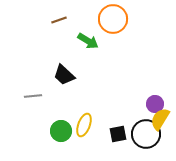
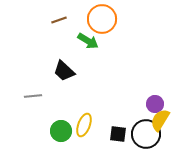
orange circle: moved 11 px left
black trapezoid: moved 4 px up
yellow semicircle: moved 1 px down
black square: rotated 18 degrees clockwise
